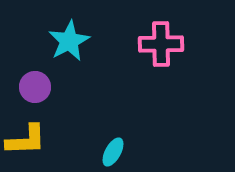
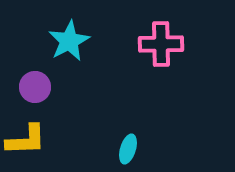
cyan ellipse: moved 15 px right, 3 px up; rotated 12 degrees counterclockwise
